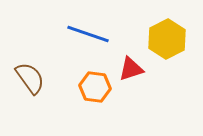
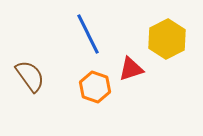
blue line: rotated 45 degrees clockwise
brown semicircle: moved 2 px up
orange hexagon: rotated 12 degrees clockwise
